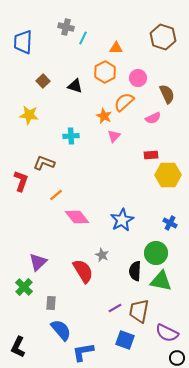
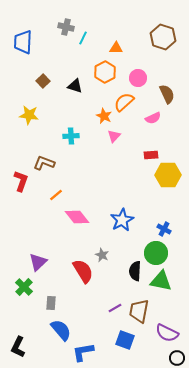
blue cross: moved 6 px left, 6 px down
